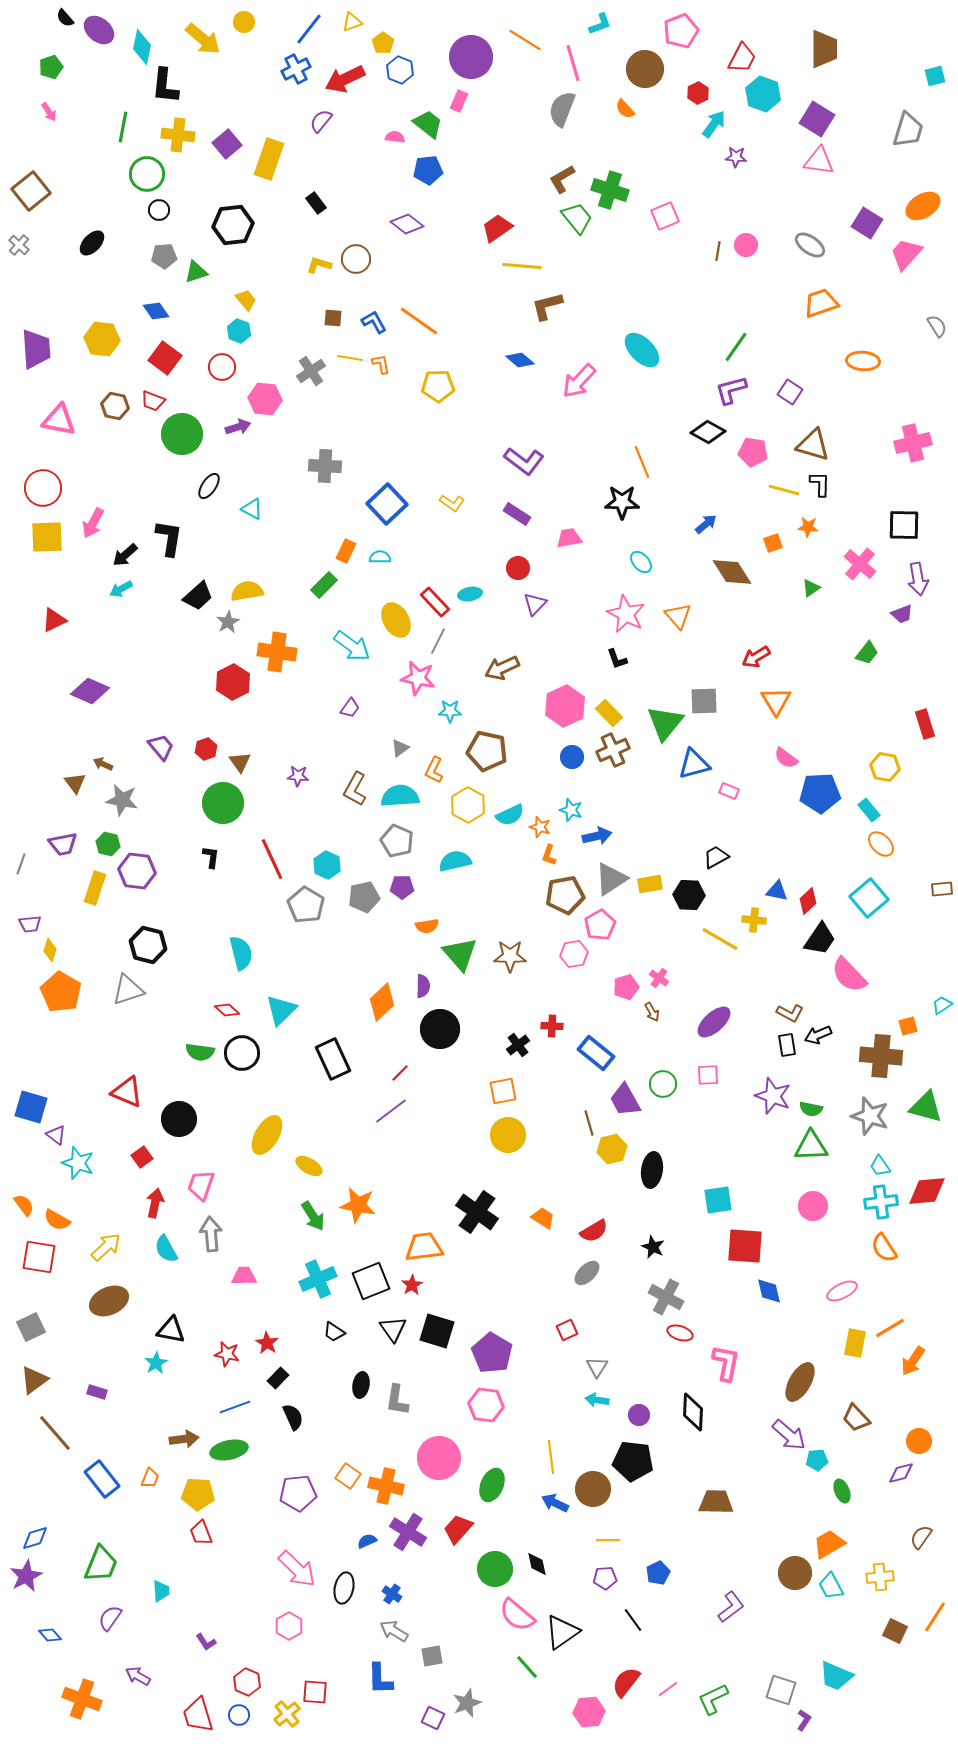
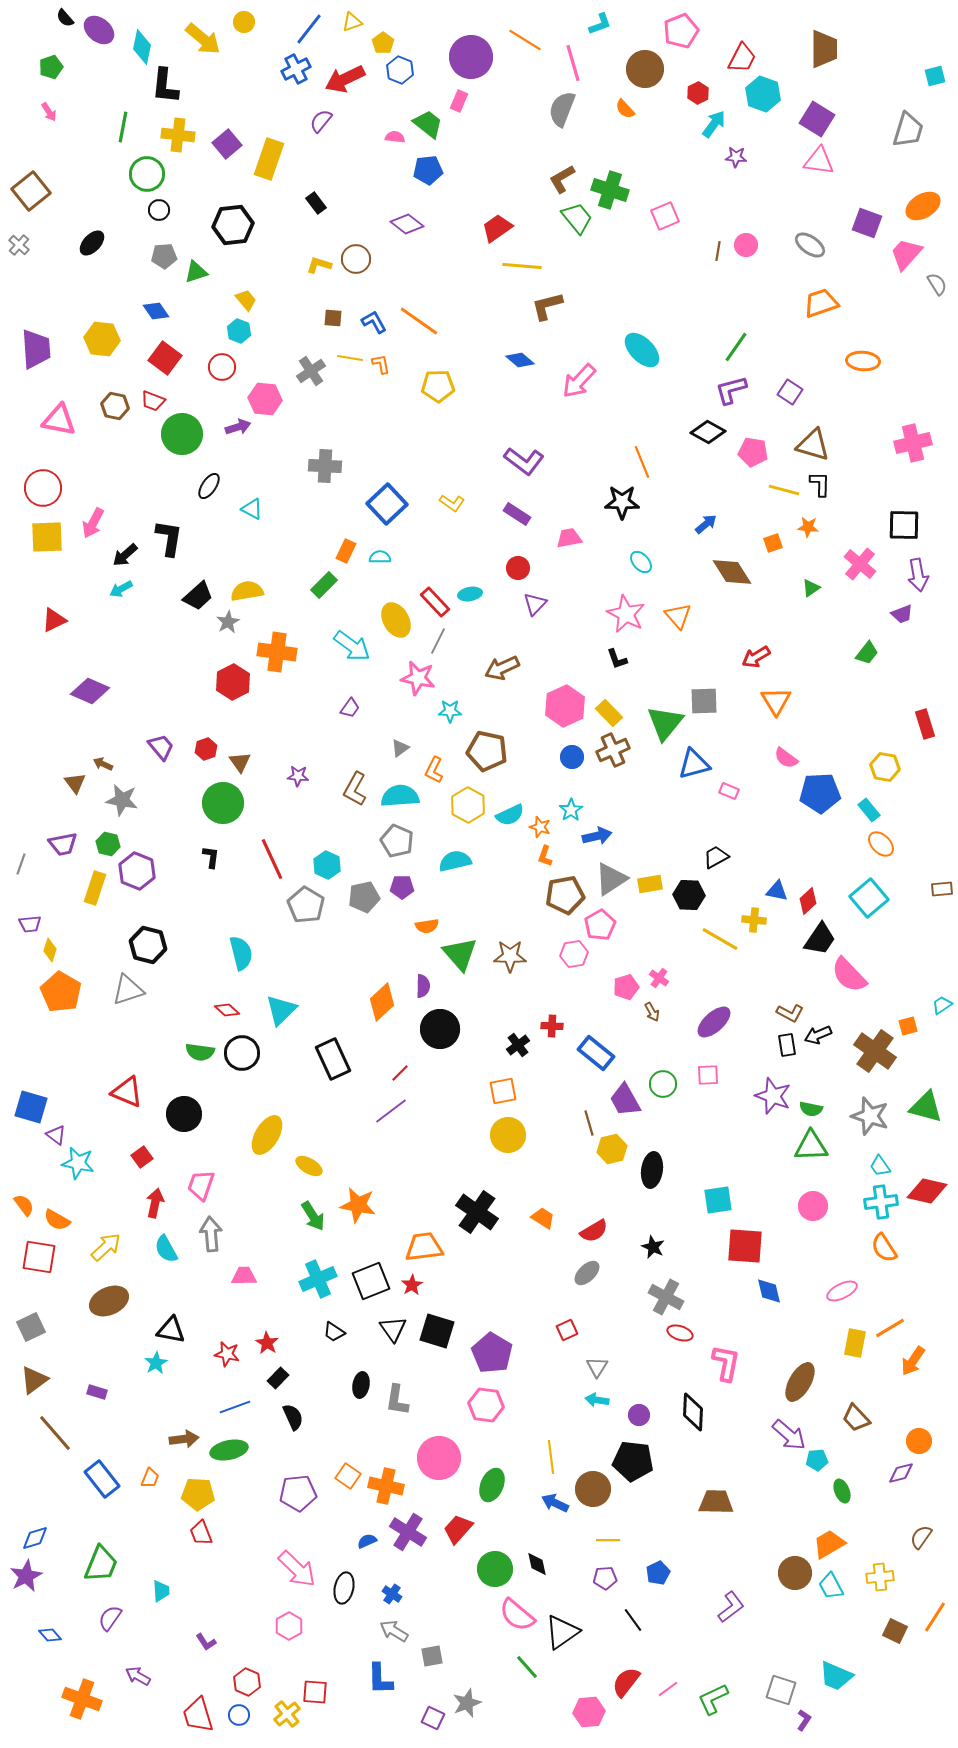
purple square at (867, 223): rotated 12 degrees counterclockwise
gray semicircle at (937, 326): moved 42 px up
purple arrow at (918, 579): moved 4 px up
cyan star at (571, 810): rotated 20 degrees clockwise
orange L-shape at (549, 855): moved 4 px left, 1 px down
purple hexagon at (137, 871): rotated 15 degrees clockwise
brown cross at (881, 1056): moved 6 px left, 5 px up; rotated 30 degrees clockwise
black circle at (179, 1119): moved 5 px right, 5 px up
cyan star at (78, 1163): rotated 8 degrees counterclockwise
red diamond at (927, 1191): rotated 18 degrees clockwise
